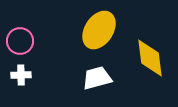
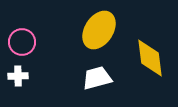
pink circle: moved 2 px right, 1 px down
white cross: moved 3 px left, 1 px down
